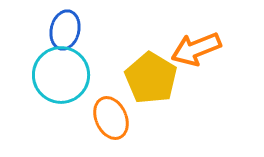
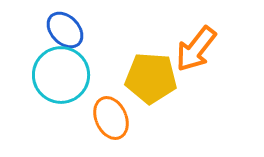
blue ellipse: rotated 57 degrees counterclockwise
orange arrow: rotated 30 degrees counterclockwise
yellow pentagon: rotated 27 degrees counterclockwise
